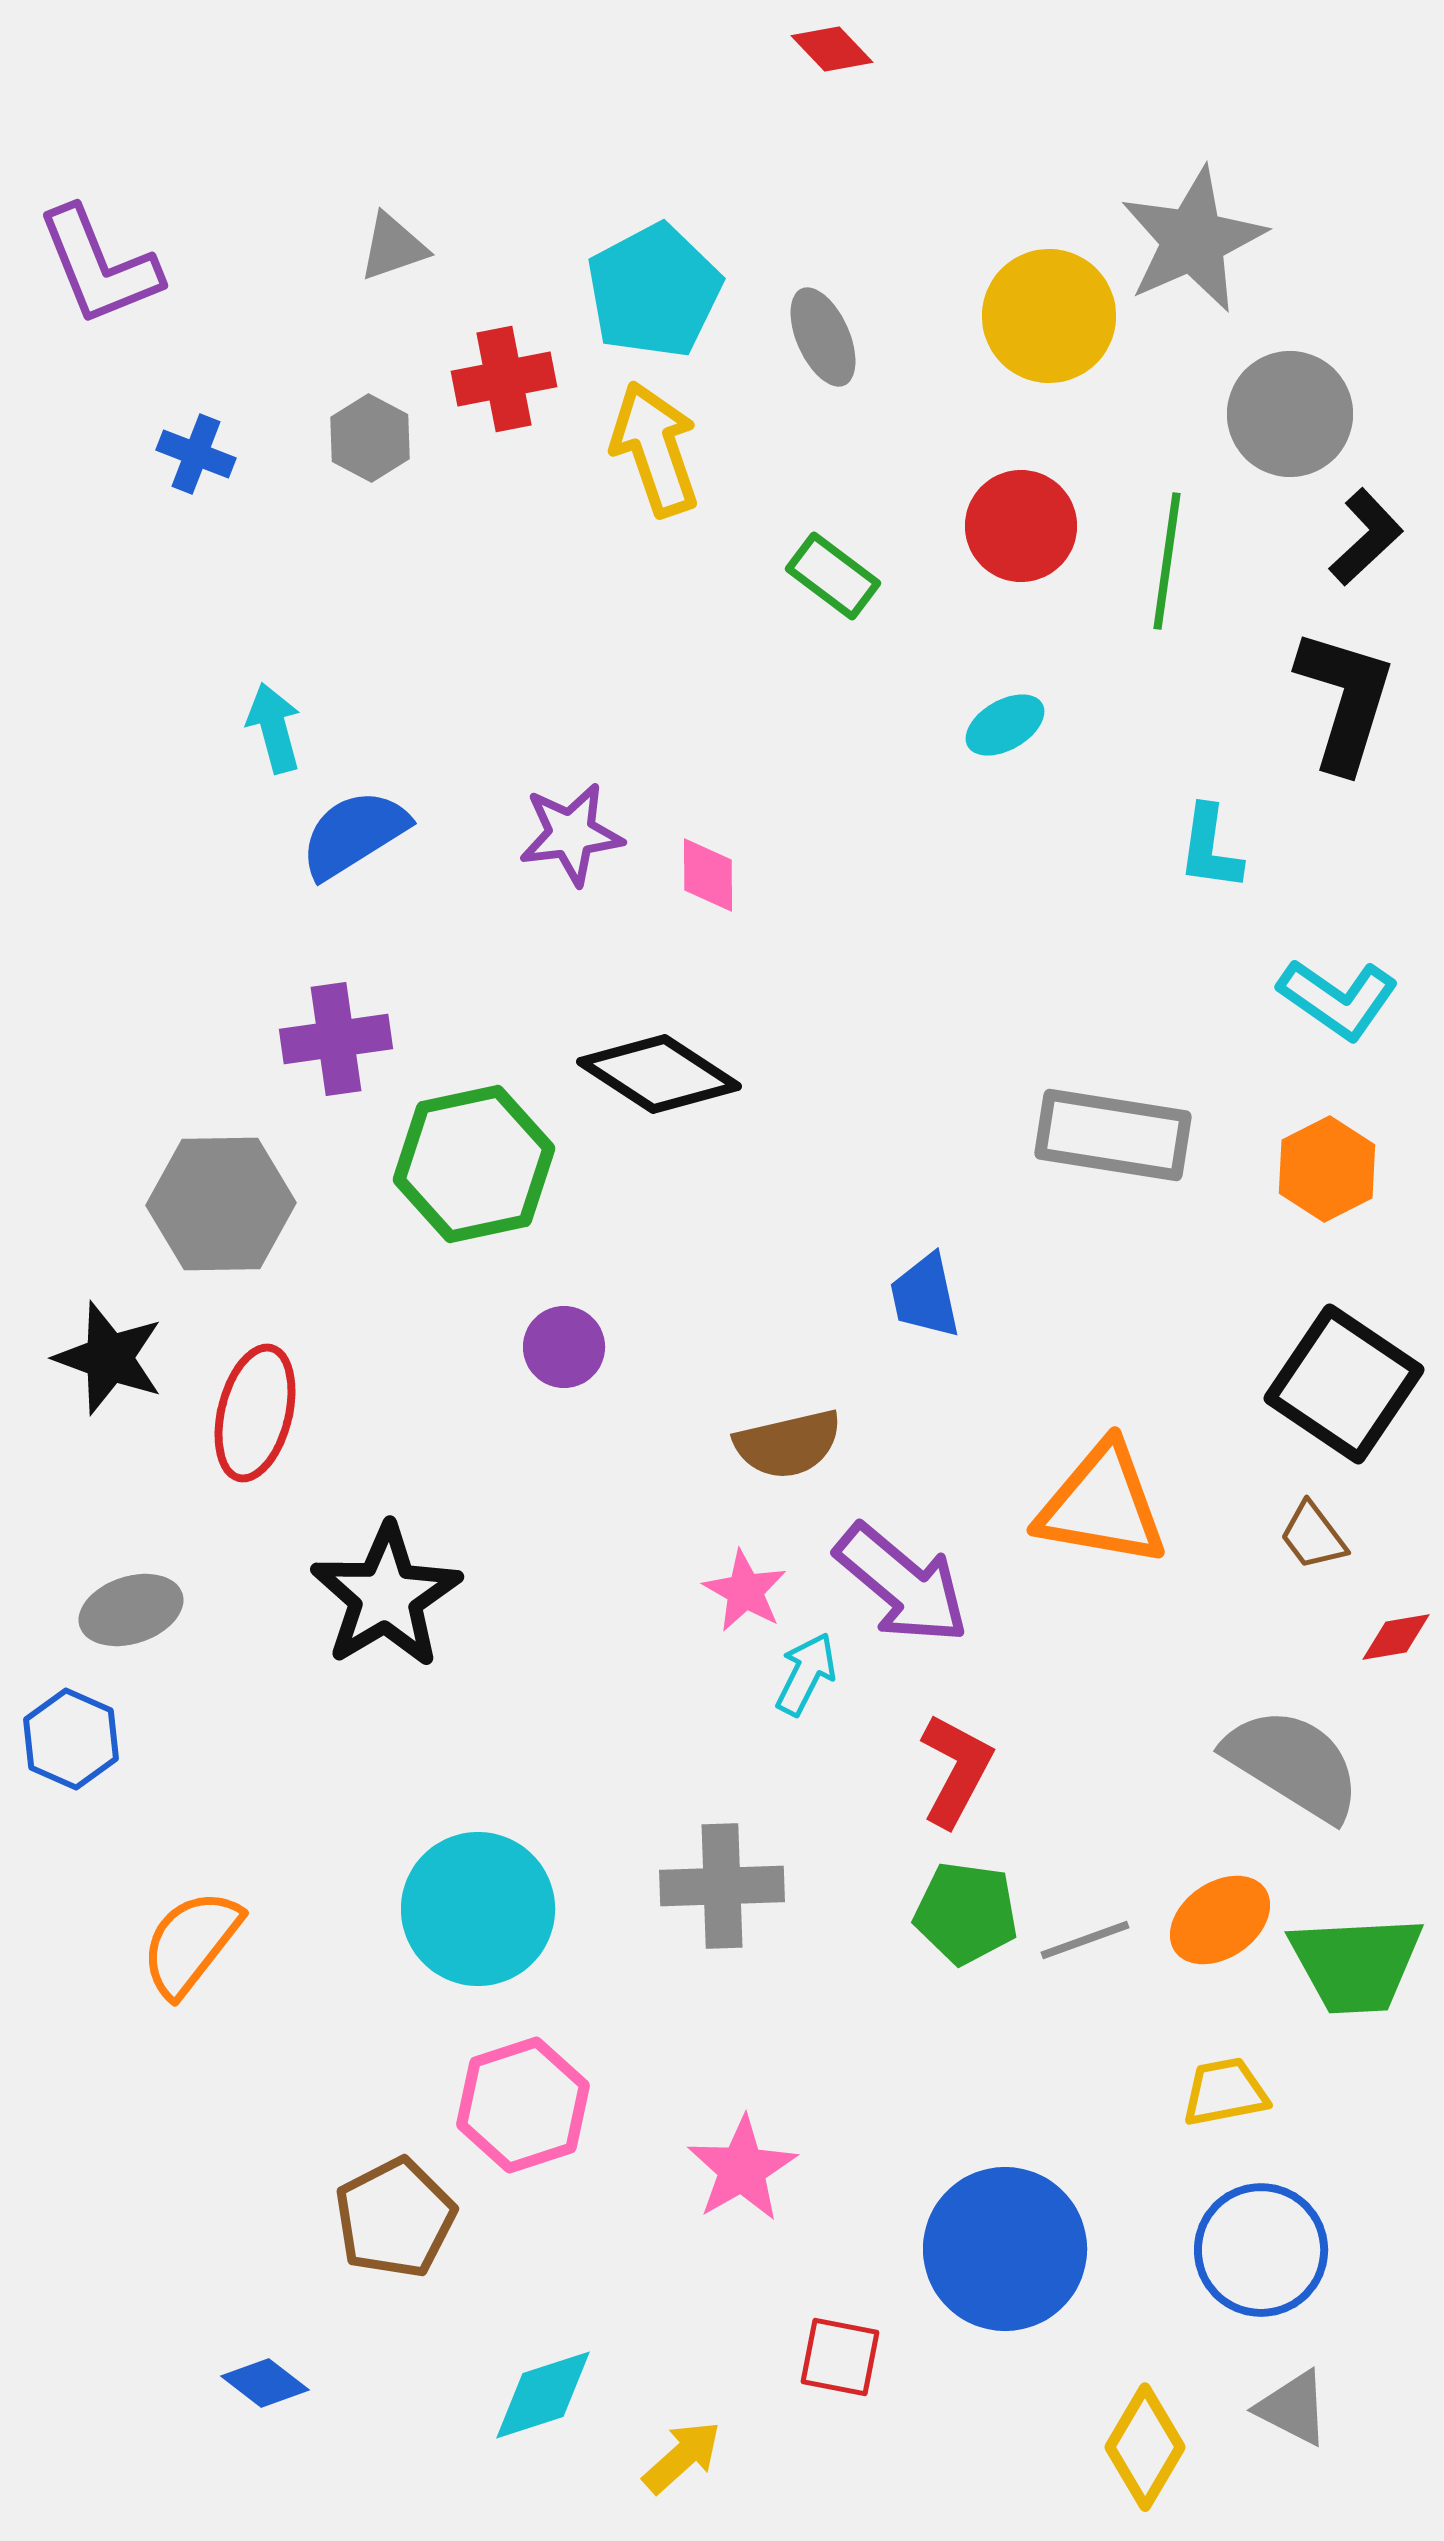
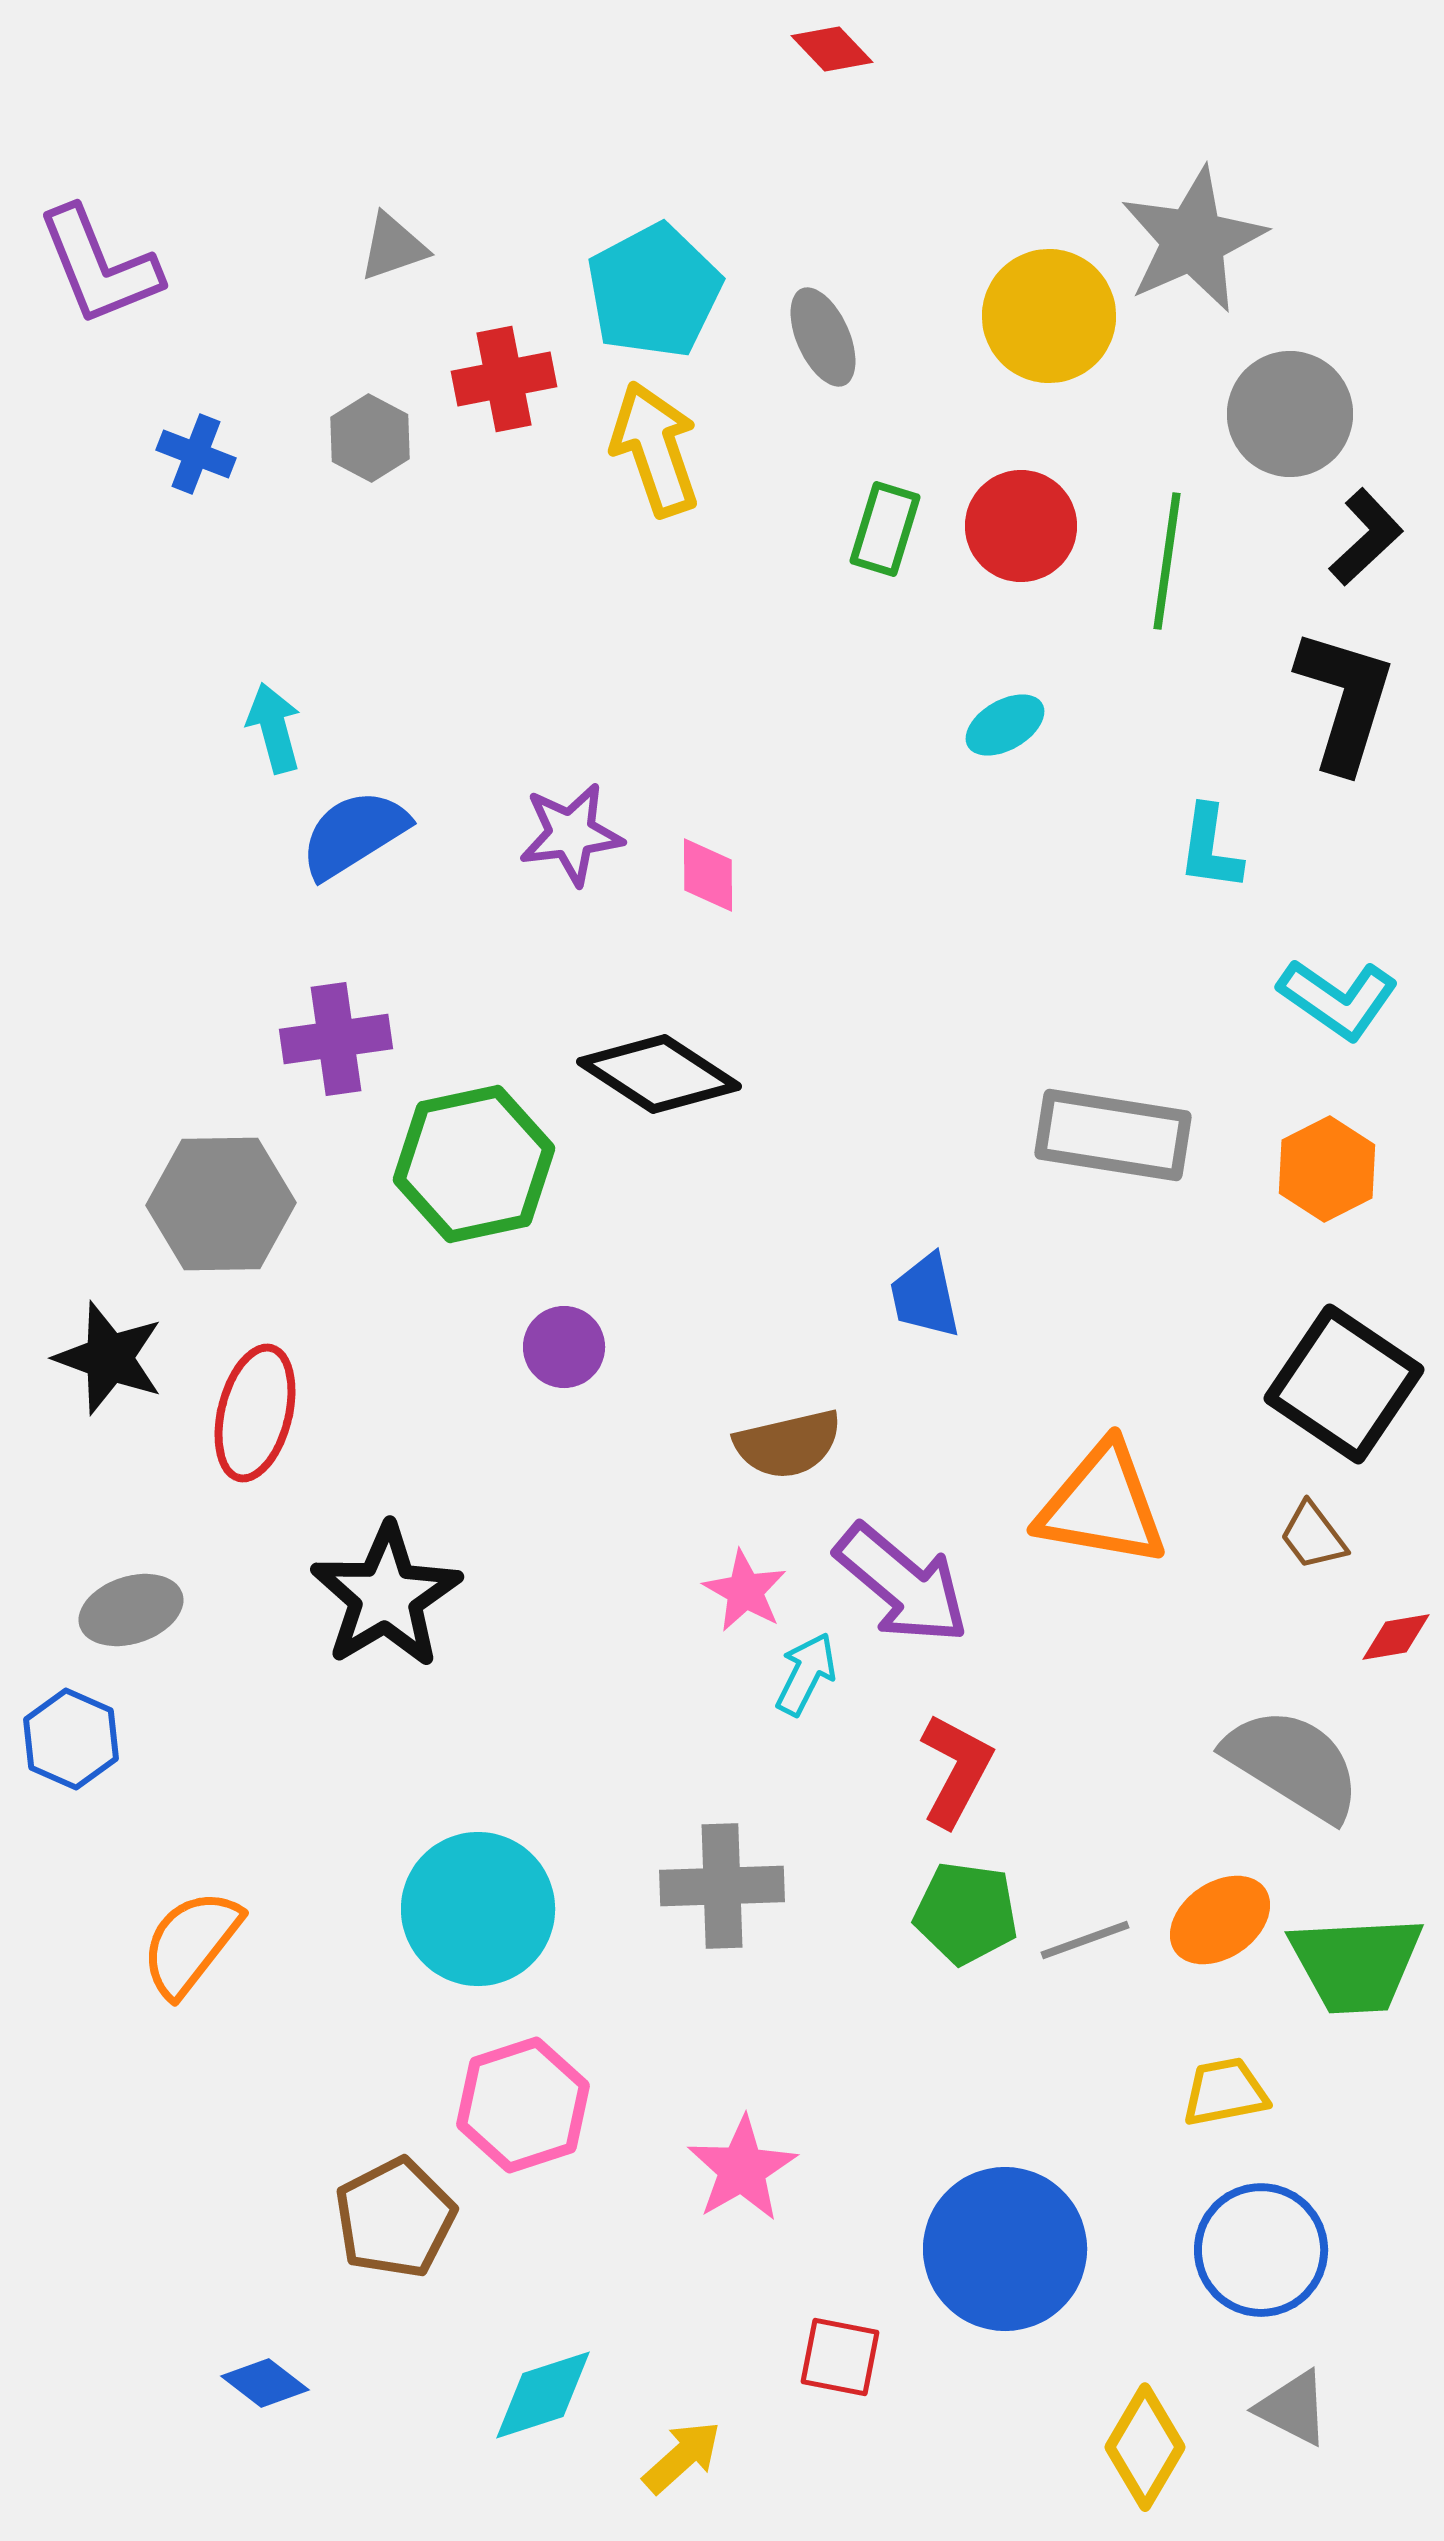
green rectangle at (833, 576): moved 52 px right, 47 px up; rotated 70 degrees clockwise
